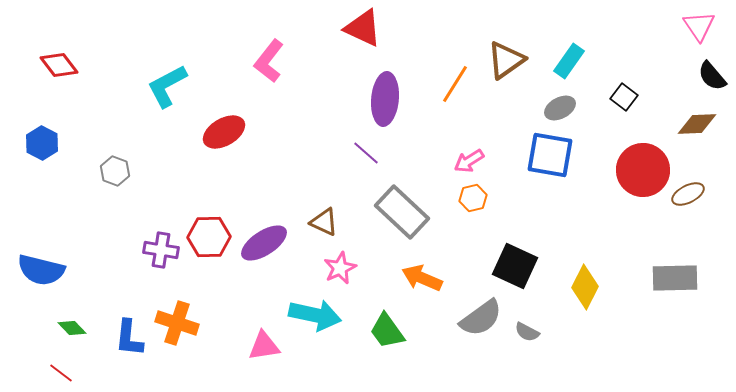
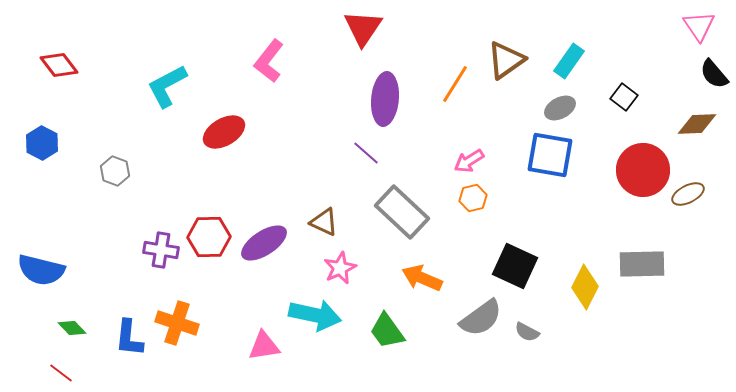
red triangle at (363, 28): rotated 39 degrees clockwise
black semicircle at (712, 76): moved 2 px right, 2 px up
gray rectangle at (675, 278): moved 33 px left, 14 px up
